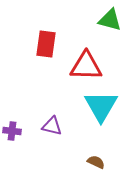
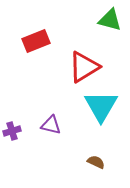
red rectangle: moved 10 px left, 3 px up; rotated 60 degrees clockwise
red triangle: moved 2 px left, 1 px down; rotated 32 degrees counterclockwise
purple triangle: moved 1 px left, 1 px up
purple cross: rotated 24 degrees counterclockwise
